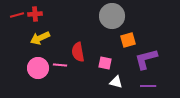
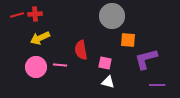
orange square: rotated 21 degrees clockwise
red semicircle: moved 3 px right, 2 px up
pink circle: moved 2 px left, 1 px up
white triangle: moved 8 px left
purple line: moved 9 px right, 1 px up
